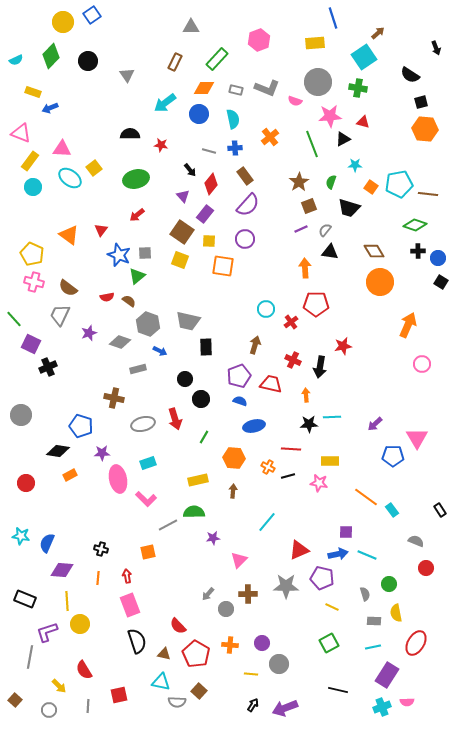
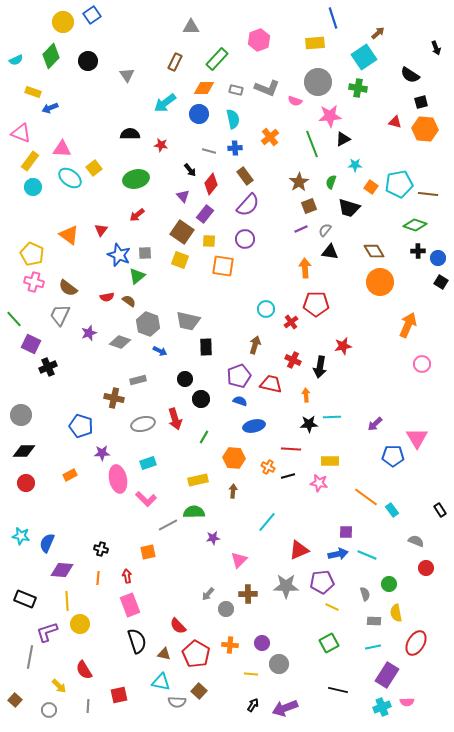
red triangle at (363, 122): moved 32 px right
gray rectangle at (138, 369): moved 11 px down
black diamond at (58, 451): moved 34 px left; rotated 10 degrees counterclockwise
purple pentagon at (322, 578): moved 4 px down; rotated 20 degrees counterclockwise
